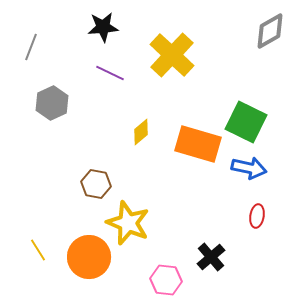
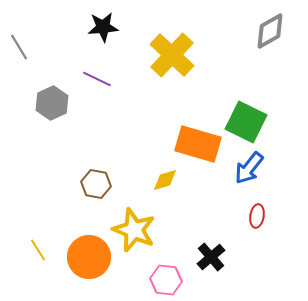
gray line: moved 12 px left; rotated 52 degrees counterclockwise
purple line: moved 13 px left, 6 px down
yellow diamond: moved 24 px right, 48 px down; rotated 24 degrees clockwise
blue arrow: rotated 116 degrees clockwise
yellow star: moved 6 px right, 7 px down
